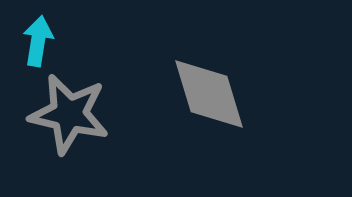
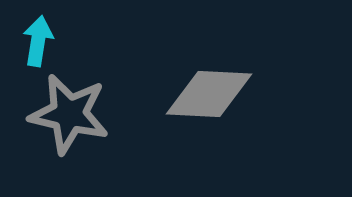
gray diamond: rotated 70 degrees counterclockwise
